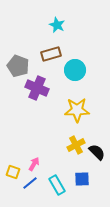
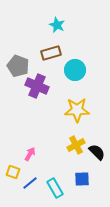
brown rectangle: moved 1 px up
purple cross: moved 2 px up
pink arrow: moved 4 px left, 10 px up
cyan rectangle: moved 2 px left, 3 px down
